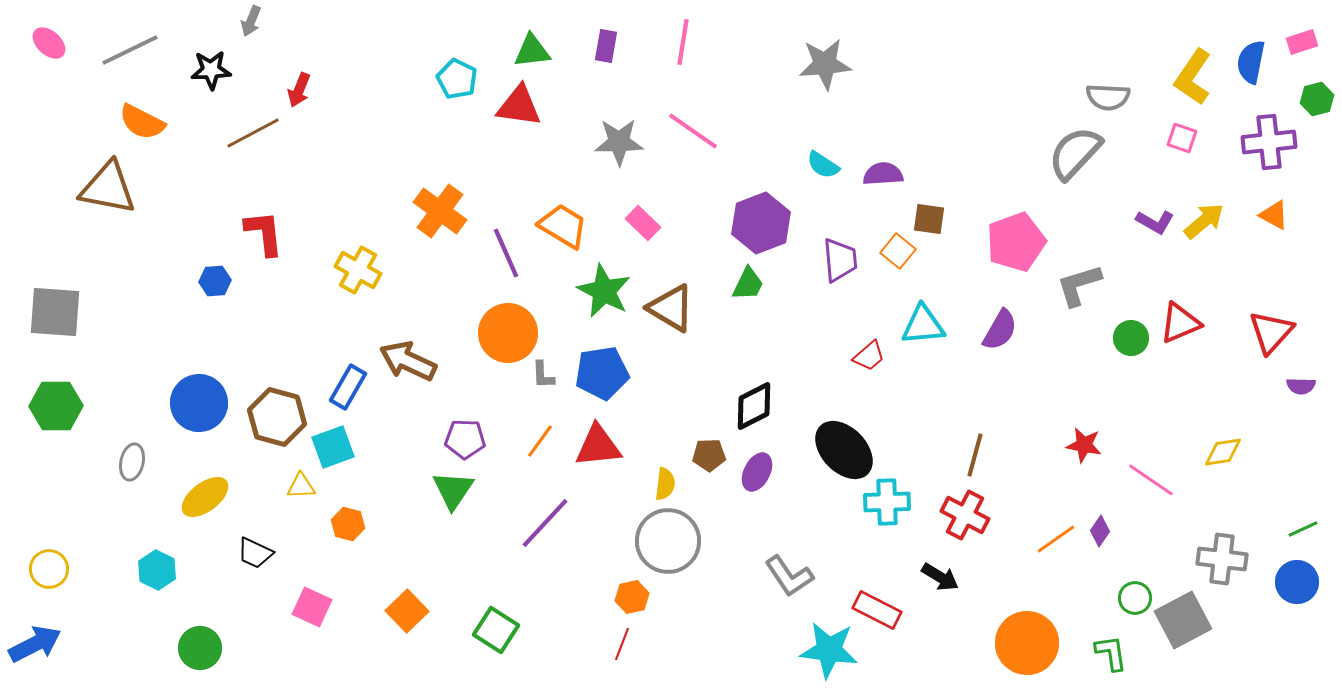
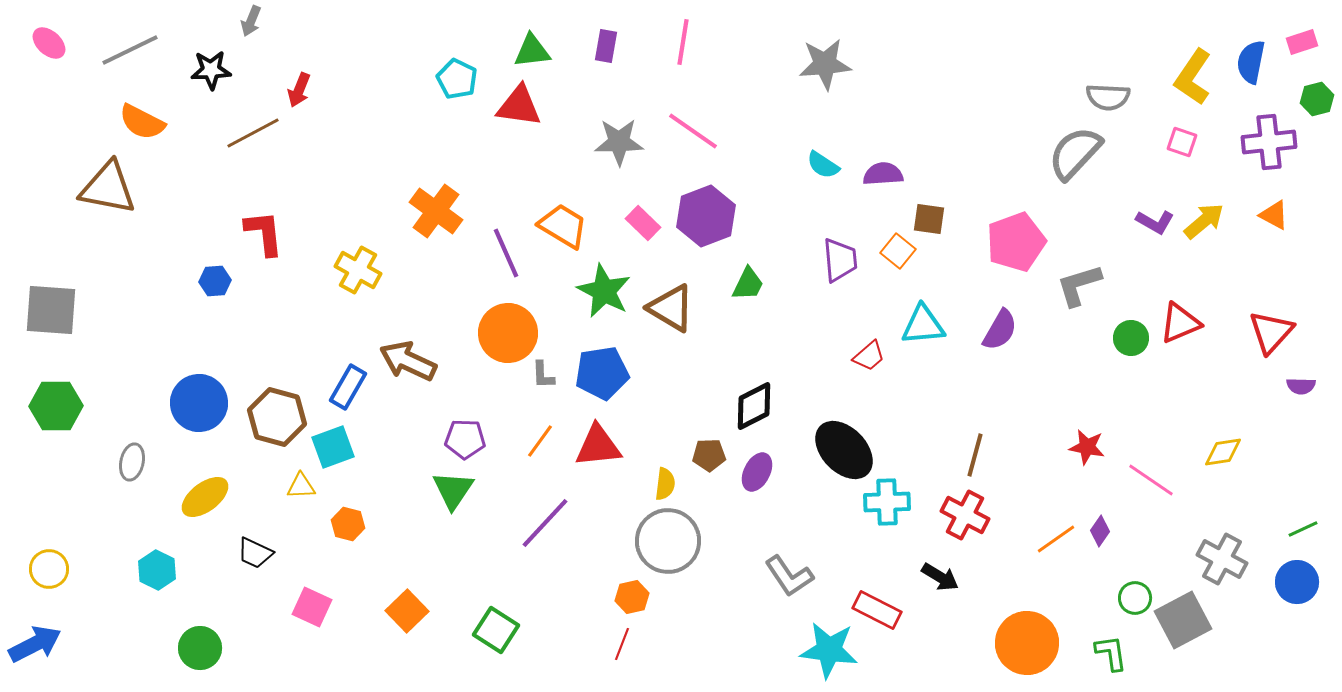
pink square at (1182, 138): moved 4 px down
orange cross at (440, 211): moved 4 px left
purple hexagon at (761, 223): moved 55 px left, 7 px up
gray square at (55, 312): moved 4 px left, 2 px up
red star at (1084, 445): moved 3 px right, 2 px down
gray cross at (1222, 559): rotated 21 degrees clockwise
